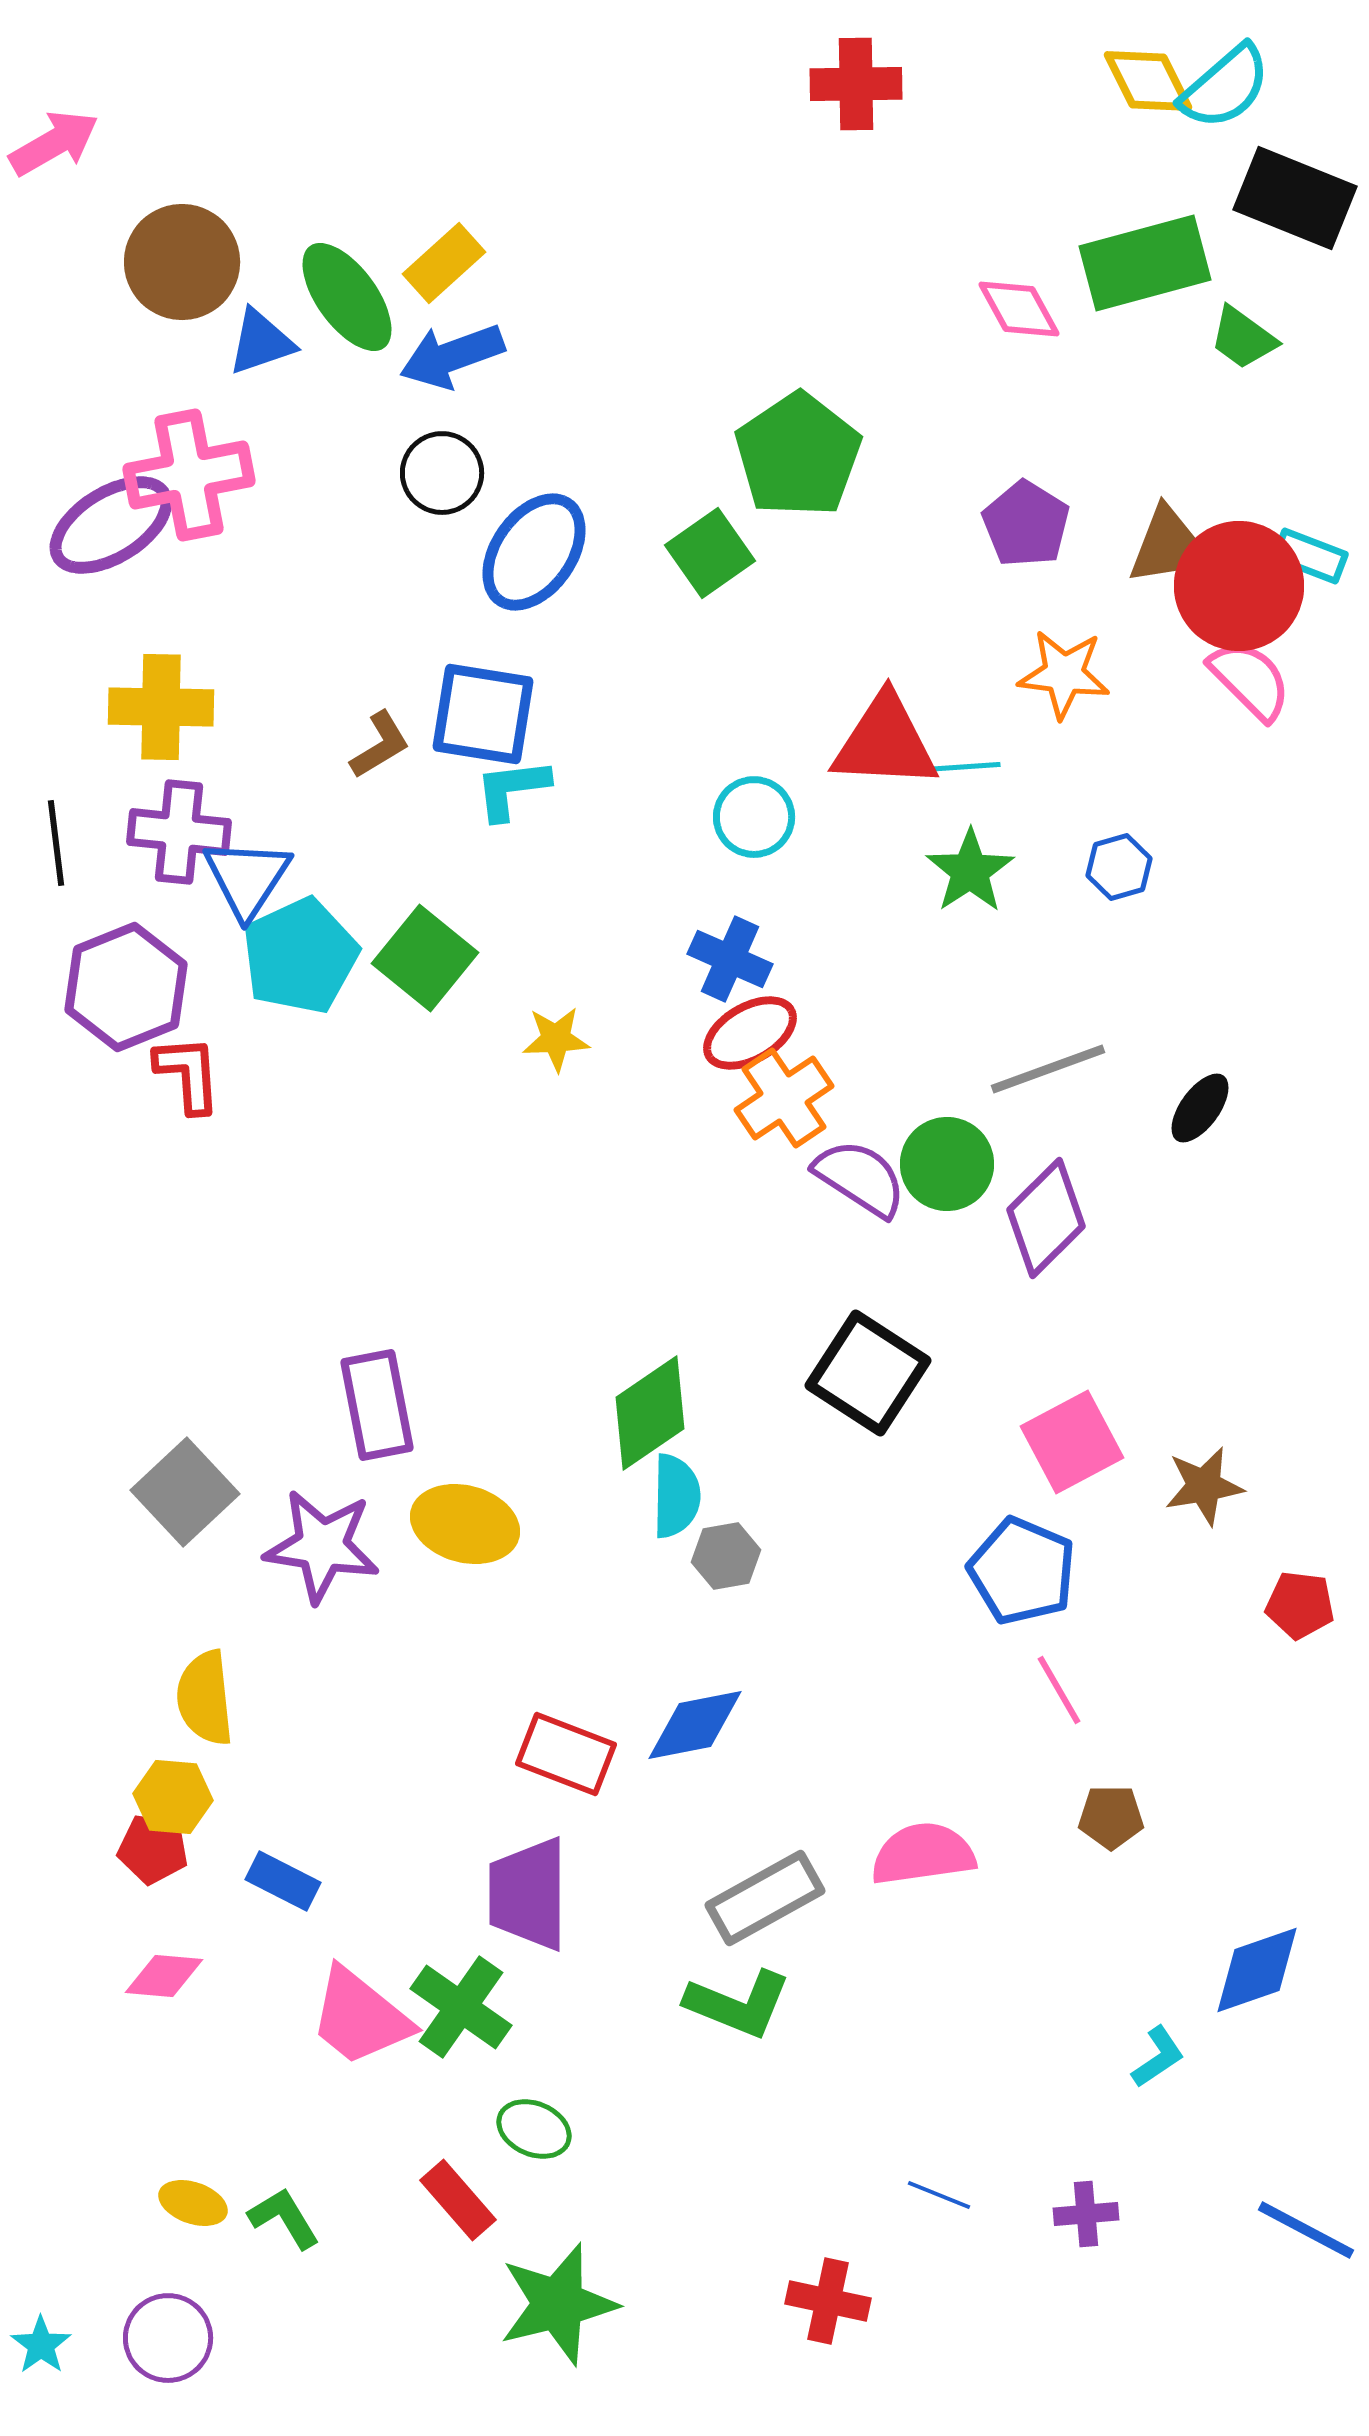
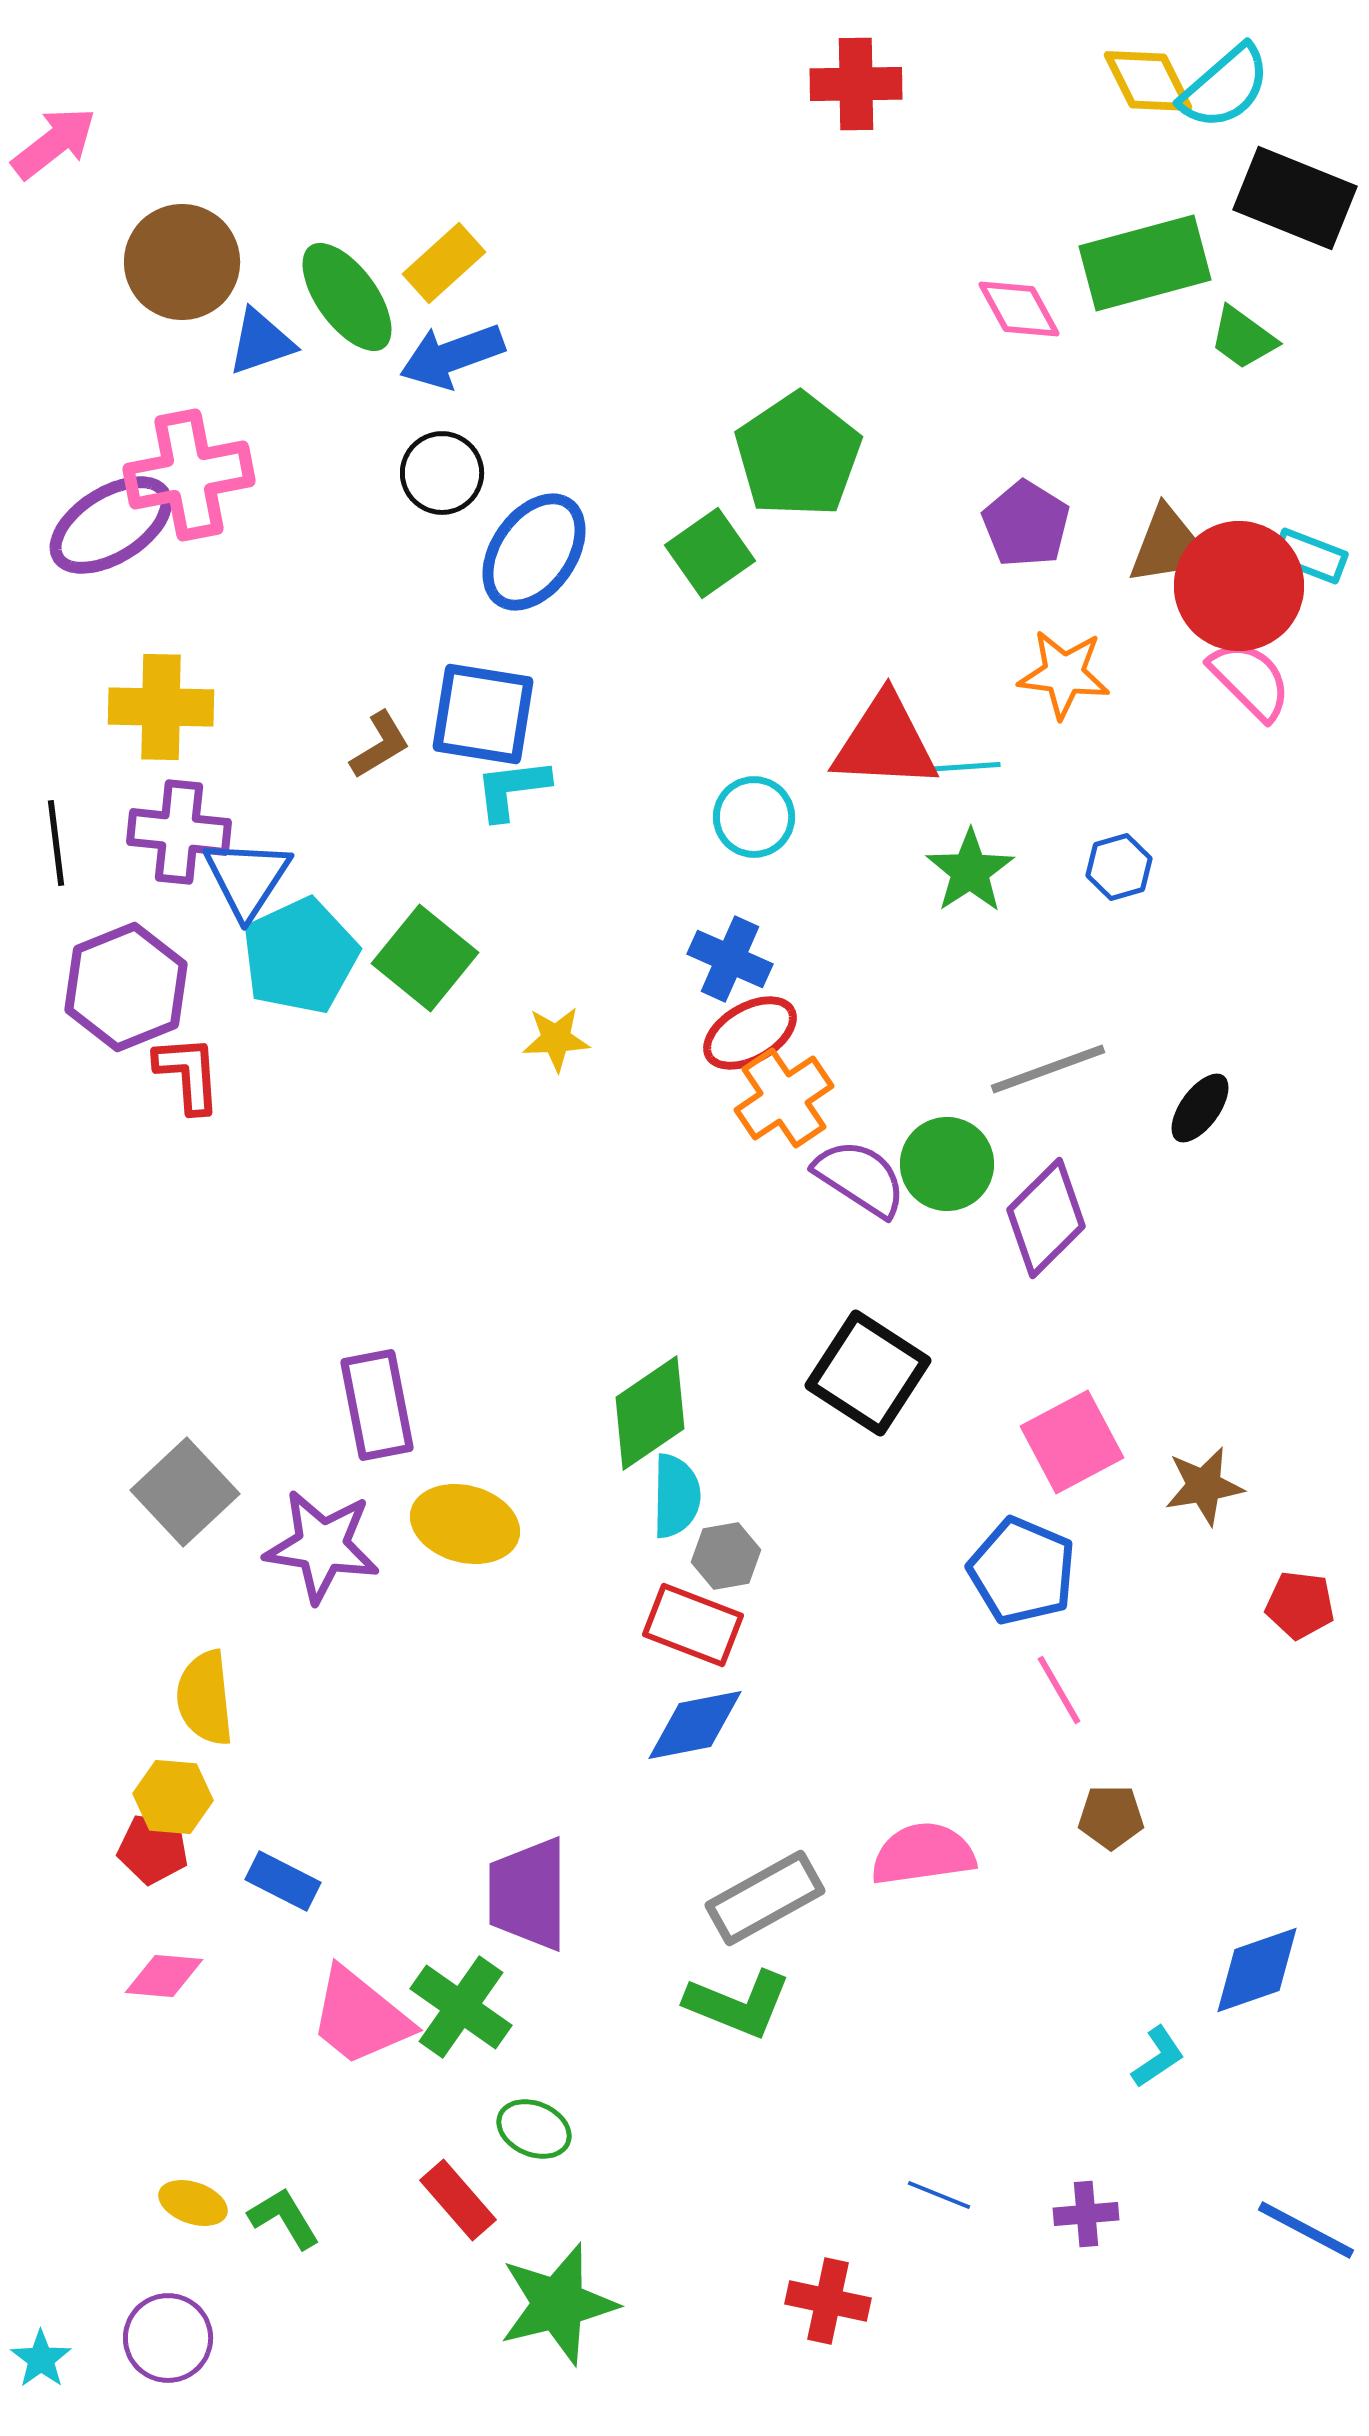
pink arrow at (54, 143): rotated 8 degrees counterclockwise
red rectangle at (566, 1754): moved 127 px right, 129 px up
cyan star at (41, 2345): moved 14 px down
